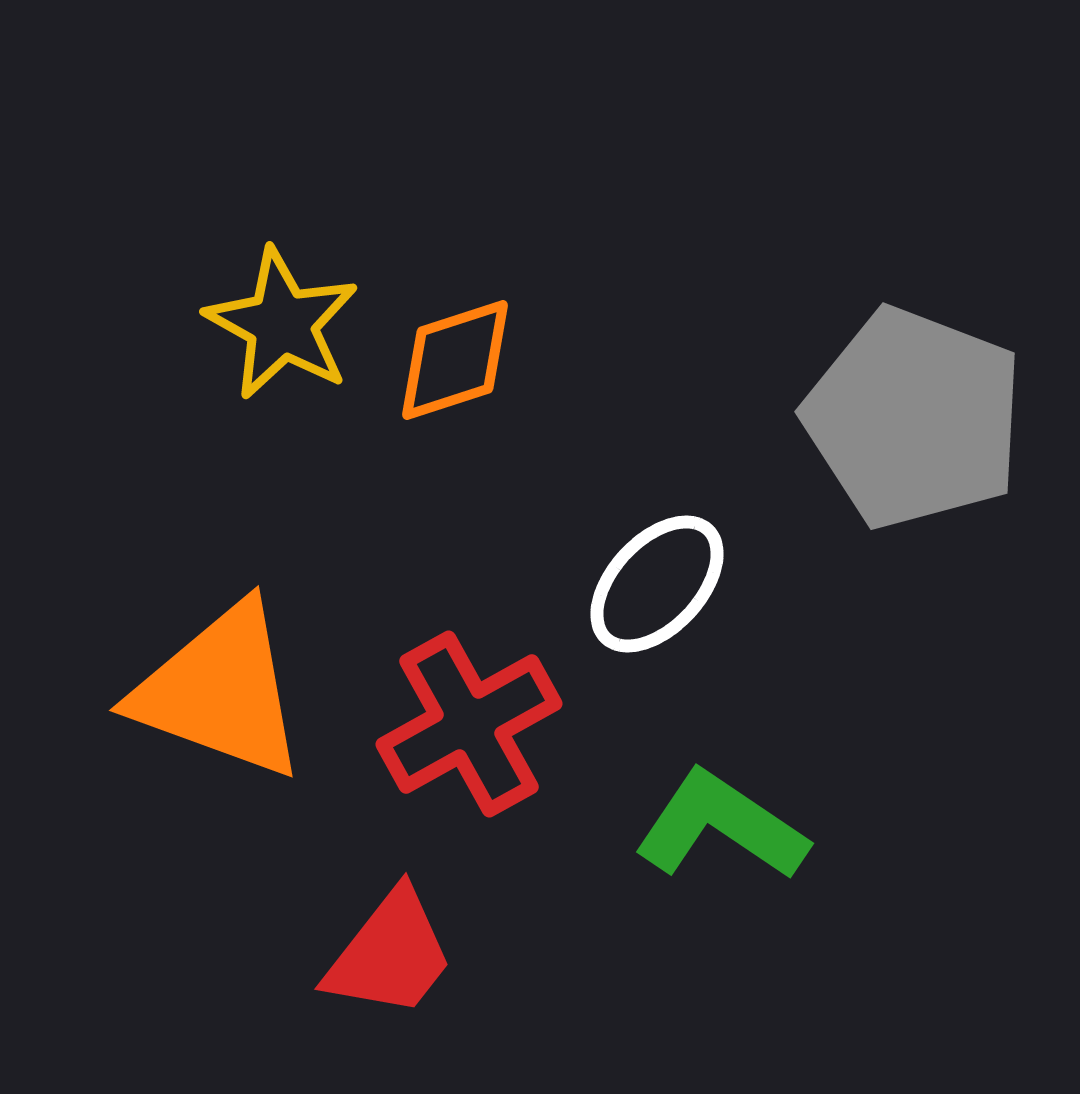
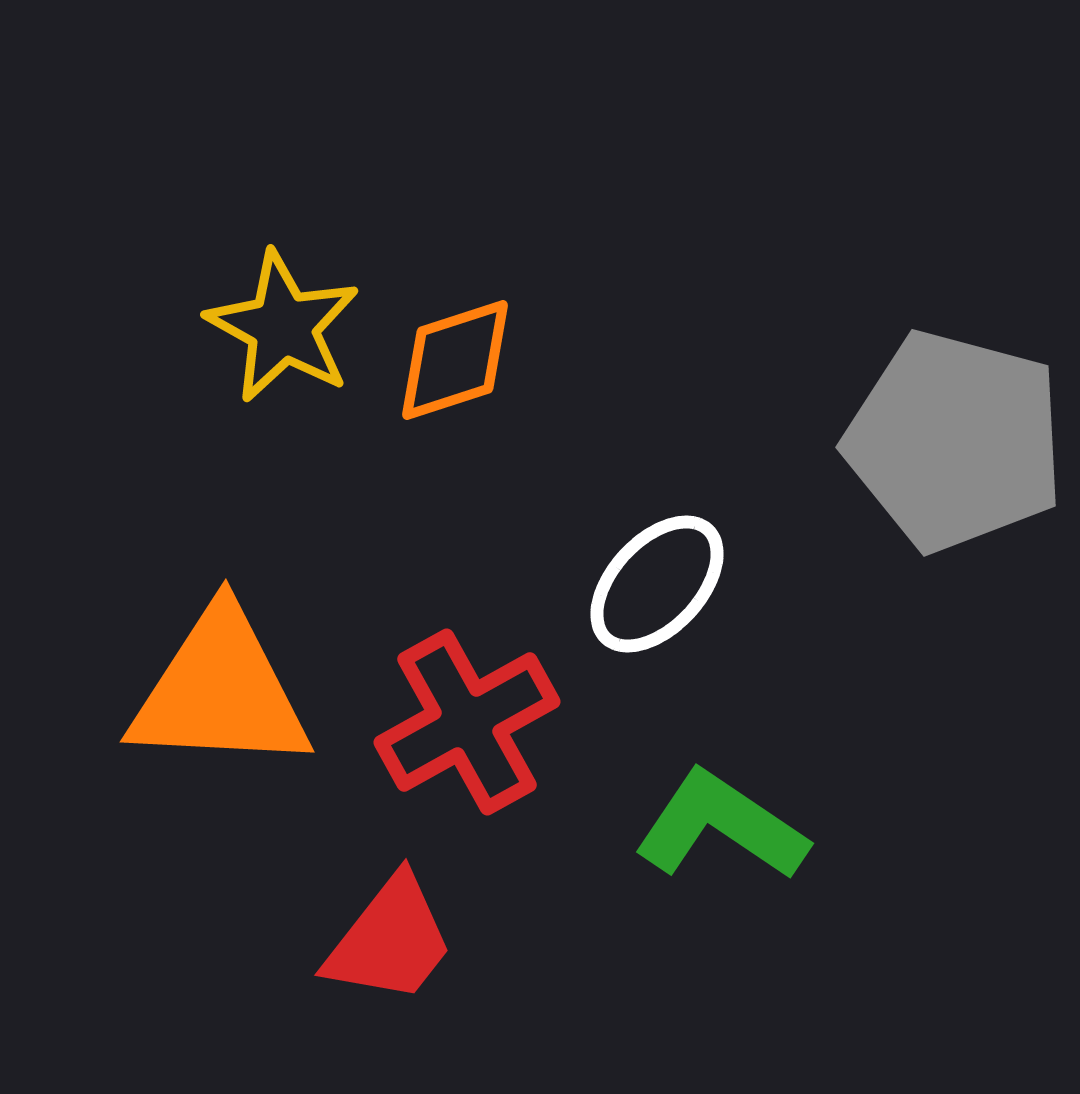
yellow star: moved 1 px right, 3 px down
gray pentagon: moved 41 px right, 23 px down; rotated 6 degrees counterclockwise
orange triangle: rotated 17 degrees counterclockwise
red cross: moved 2 px left, 2 px up
red trapezoid: moved 14 px up
